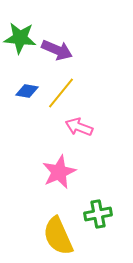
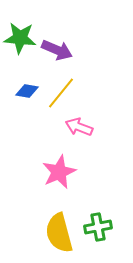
green cross: moved 13 px down
yellow semicircle: moved 1 px right, 3 px up; rotated 9 degrees clockwise
